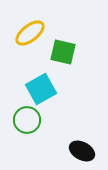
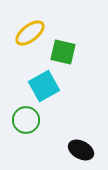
cyan square: moved 3 px right, 3 px up
green circle: moved 1 px left
black ellipse: moved 1 px left, 1 px up
